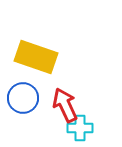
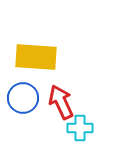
yellow rectangle: rotated 15 degrees counterclockwise
red arrow: moved 4 px left, 3 px up
